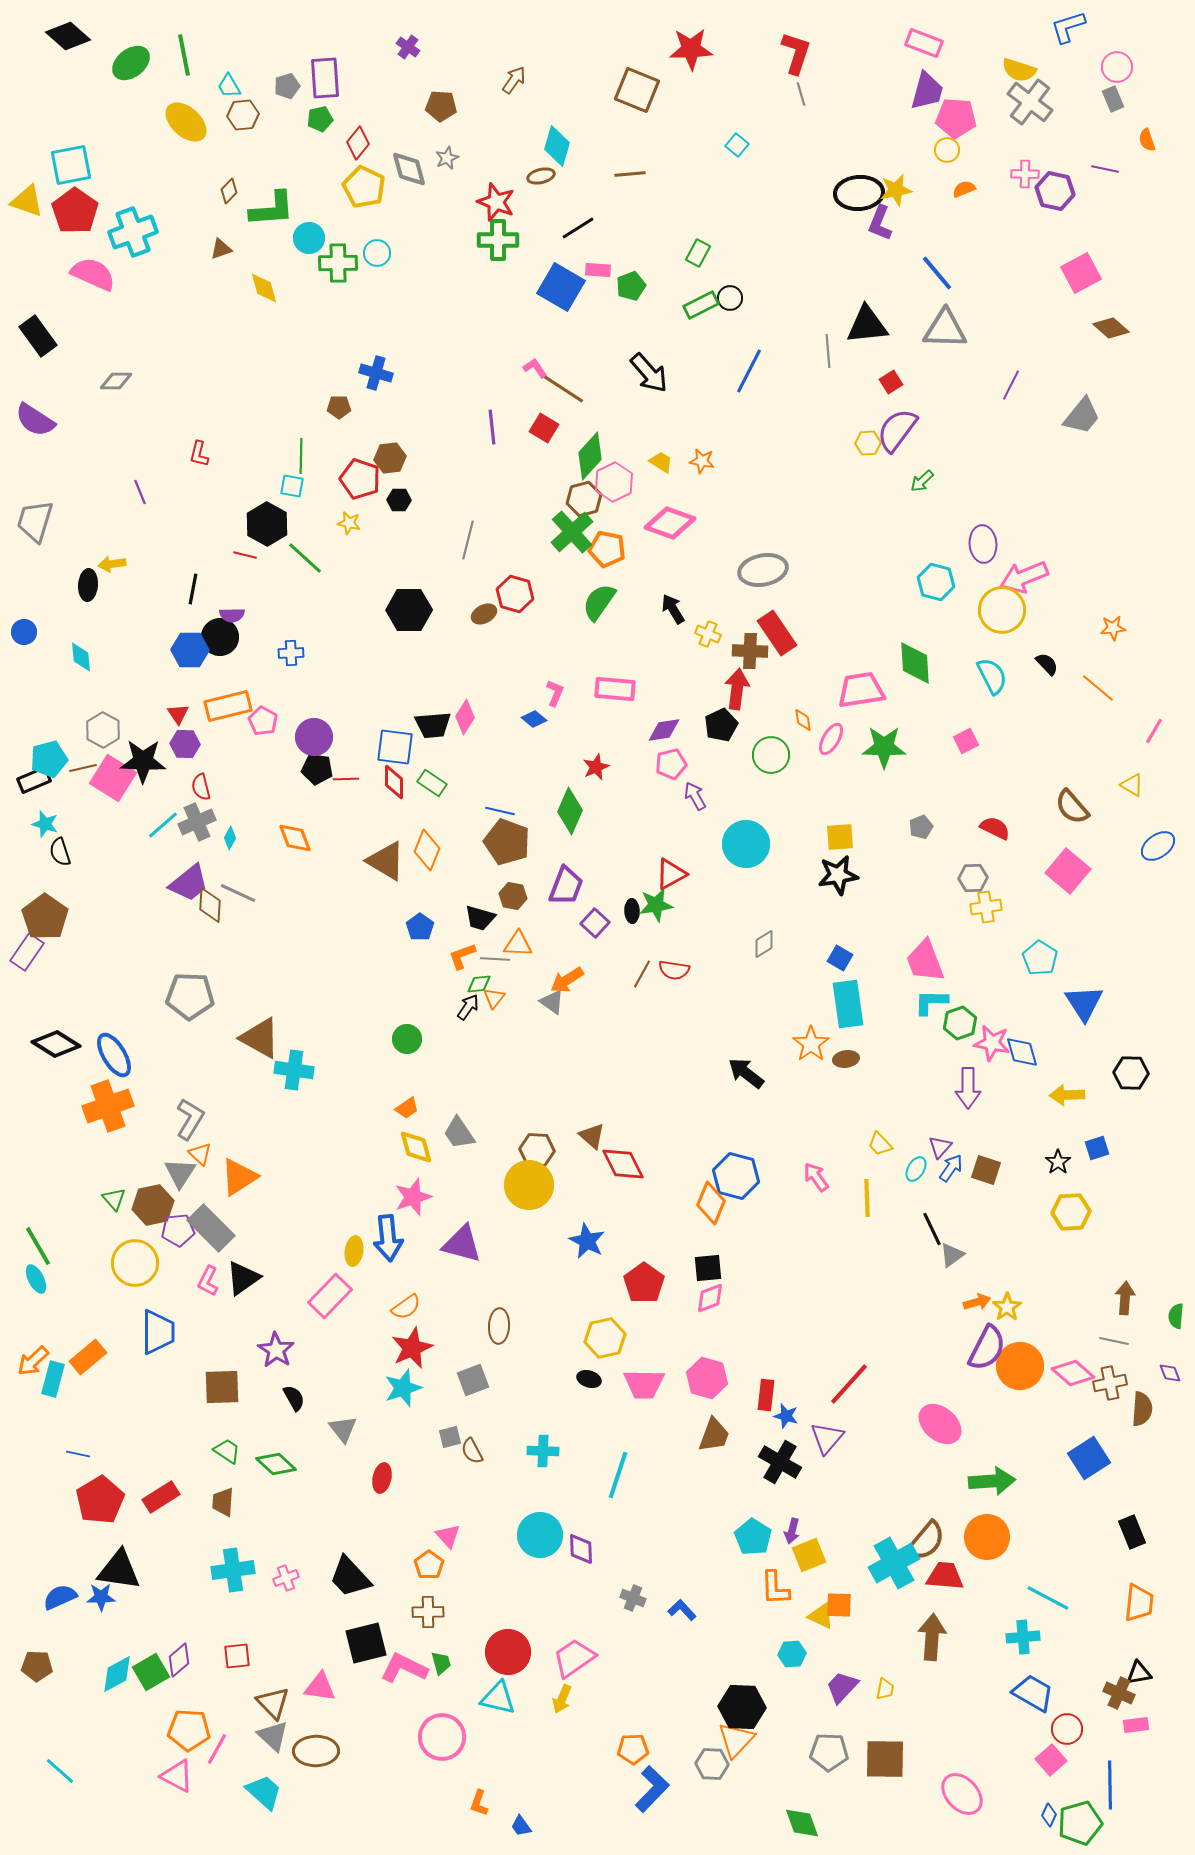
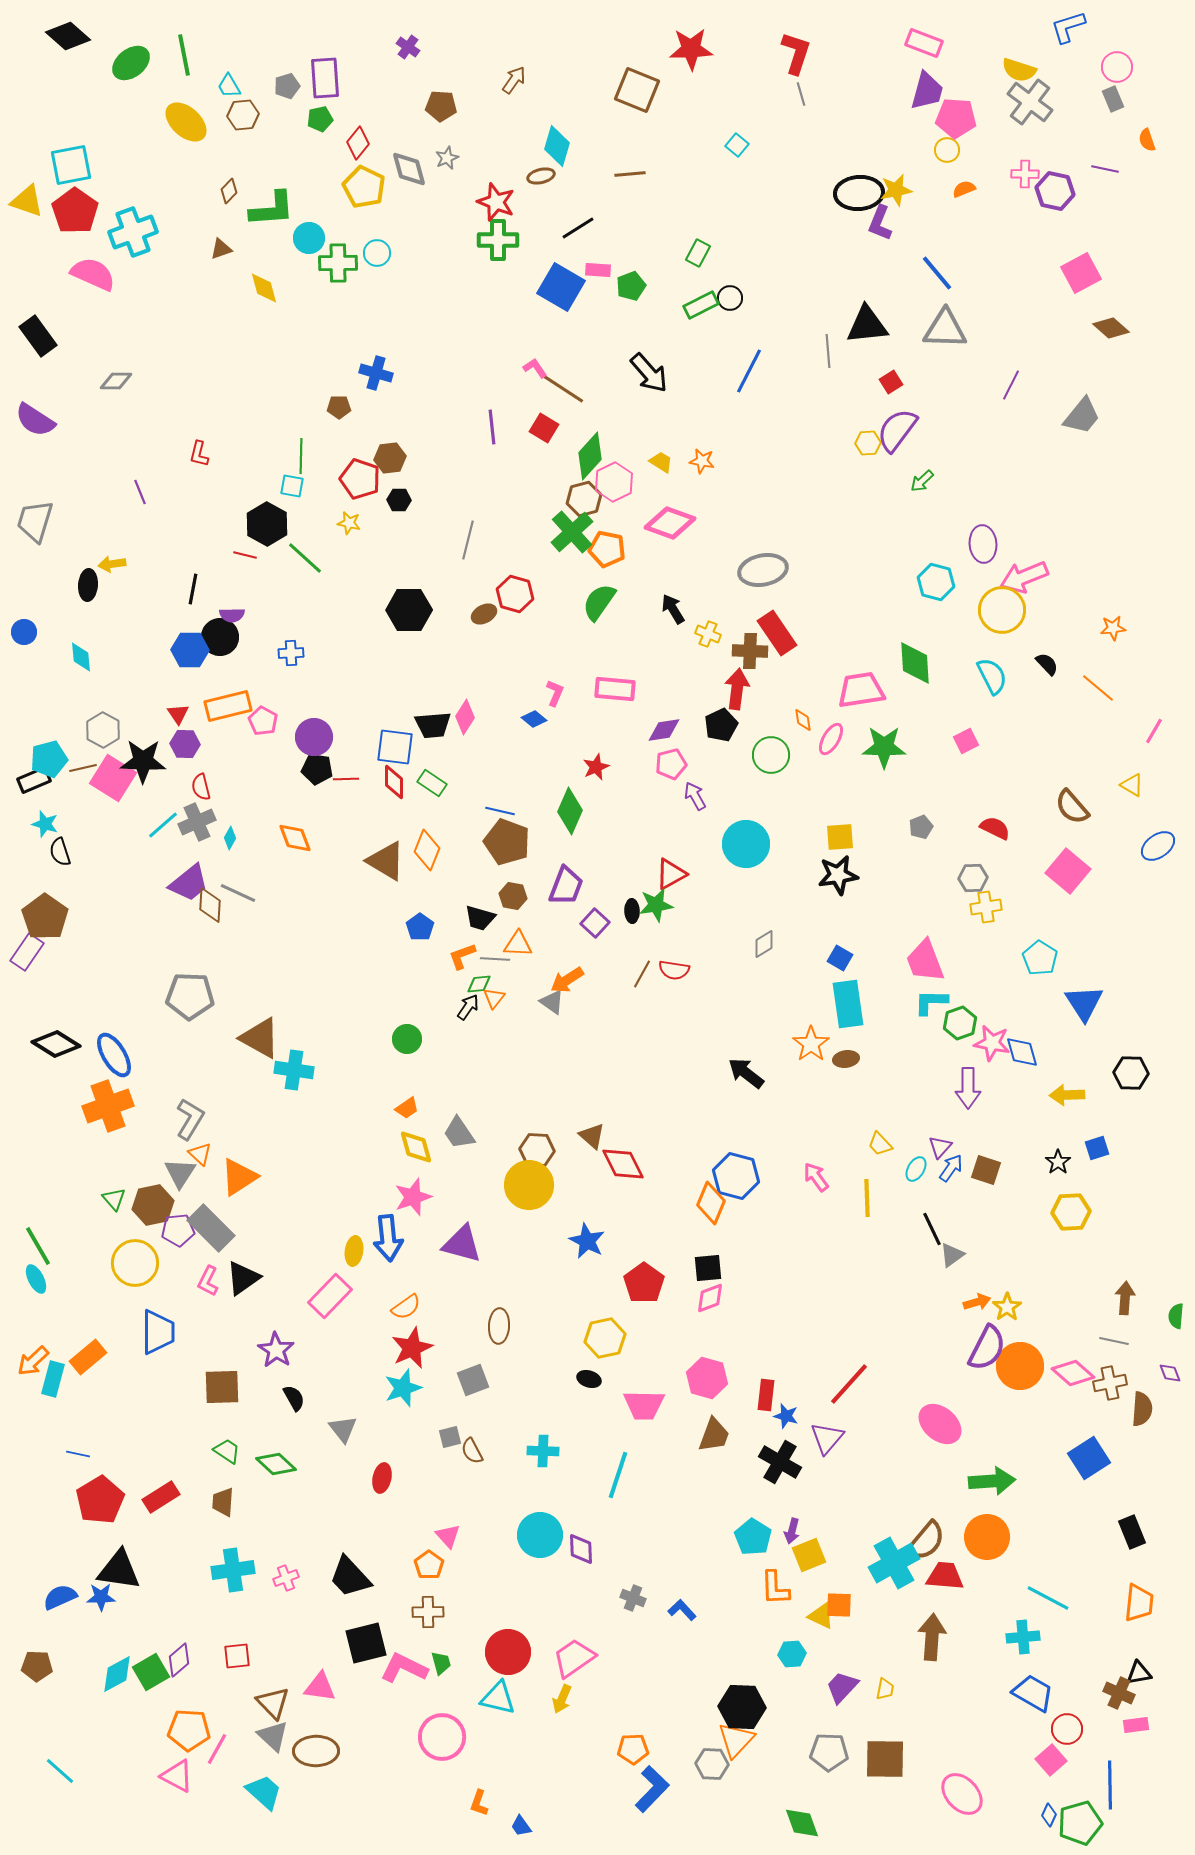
pink trapezoid at (644, 1384): moved 21 px down
